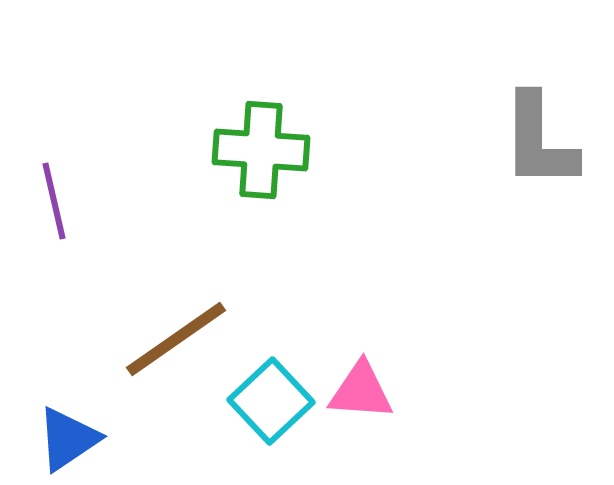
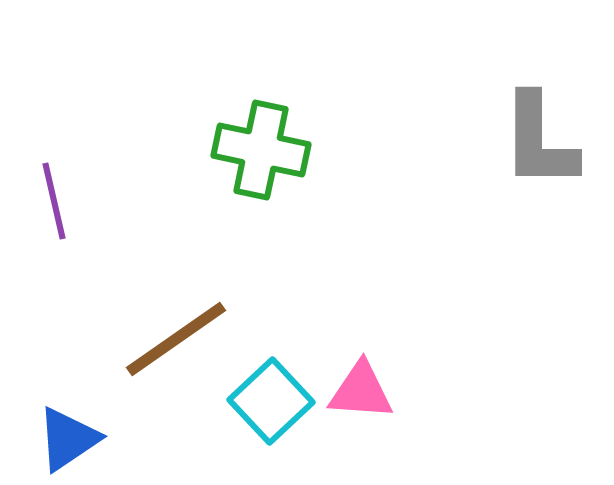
green cross: rotated 8 degrees clockwise
